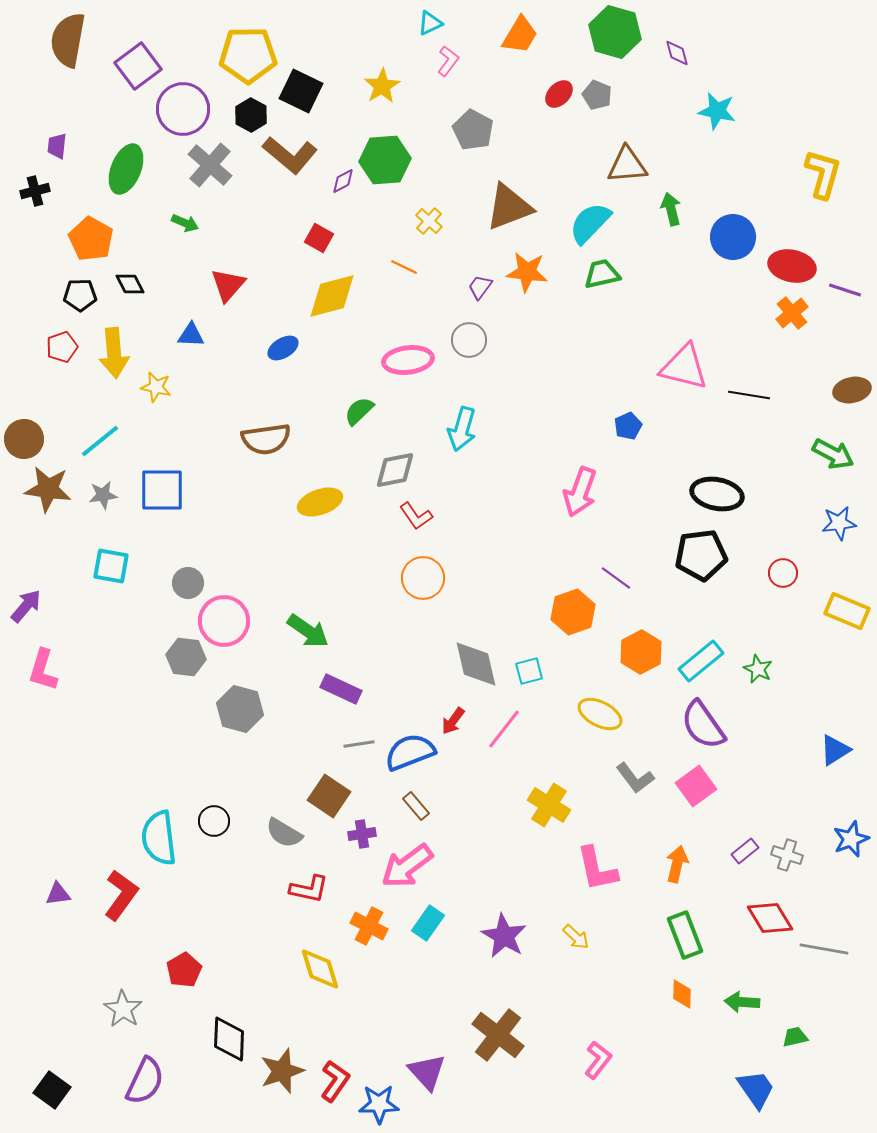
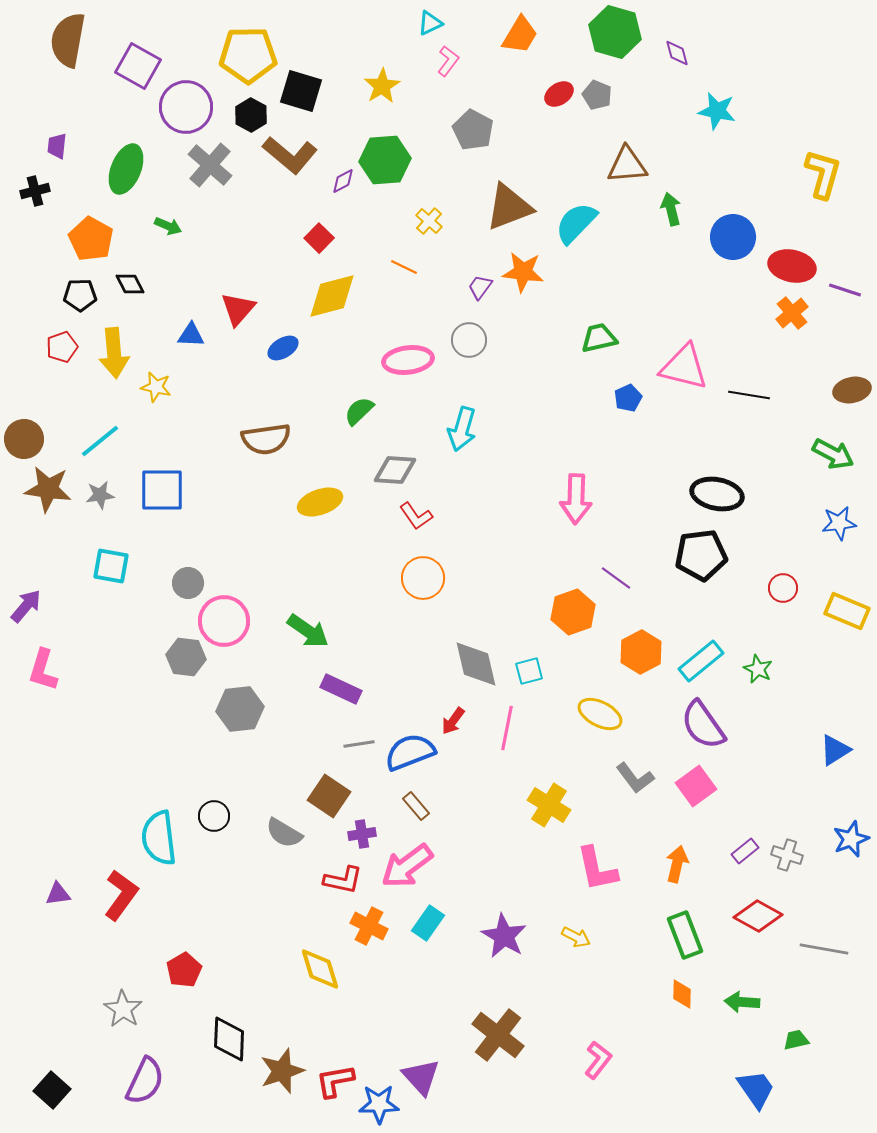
purple square at (138, 66): rotated 24 degrees counterclockwise
black square at (301, 91): rotated 9 degrees counterclockwise
red ellipse at (559, 94): rotated 12 degrees clockwise
purple circle at (183, 109): moved 3 px right, 2 px up
green arrow at (185, 223): moved 17 px left, 3 px down
cyan semicircle at (590, 223): moved 14 px left
red square at (319, 238): rotated 16 degrees clockwise
orange star at (527, 272): moved 4 px left
green trapezoid at (602, 274): moved 3 px left, 64 px down
red triangle at (228, 285): moved 10 px right, 24 px down
blue pentagon at (628, 426): moved 28 px up
gray diamond at (395, 470): rotated 15 degrees clockwise
pink arrow at (580, 492): moved 4 px left, 7 px down; rotated 18 degrees counterclockwise
gray star at (103, 495): moved 3 px left
red circle at (783, 573): moved 15 px down
gray hexagon at (240, 709): rotated 21 degrees counterclockwise
pink line at (504, 729): moved 3 px right, 1 px up; rotated 27 degrees counterclockwise
black circle at (214, 821): moved 5 px up
red L-shape at (309, 889): moved 34 px right, 9 px up
red diamond at (770, 918): moved 12 px left, 2 px up; rotated 30 degrees counterclockwise
yellow arrow at (576, 937): rotated 16 degrees counterclockwise
green trapezoid at (795, 1037): moved 1 px right, 3 px down
purple triangle at (427, 1072): moved 6 px left, 5 px down
red L-shape at (335, 1081): rotated 135 degrees counterclockwise
black square at (52, 1090): rotated 6 degrees clockwise
